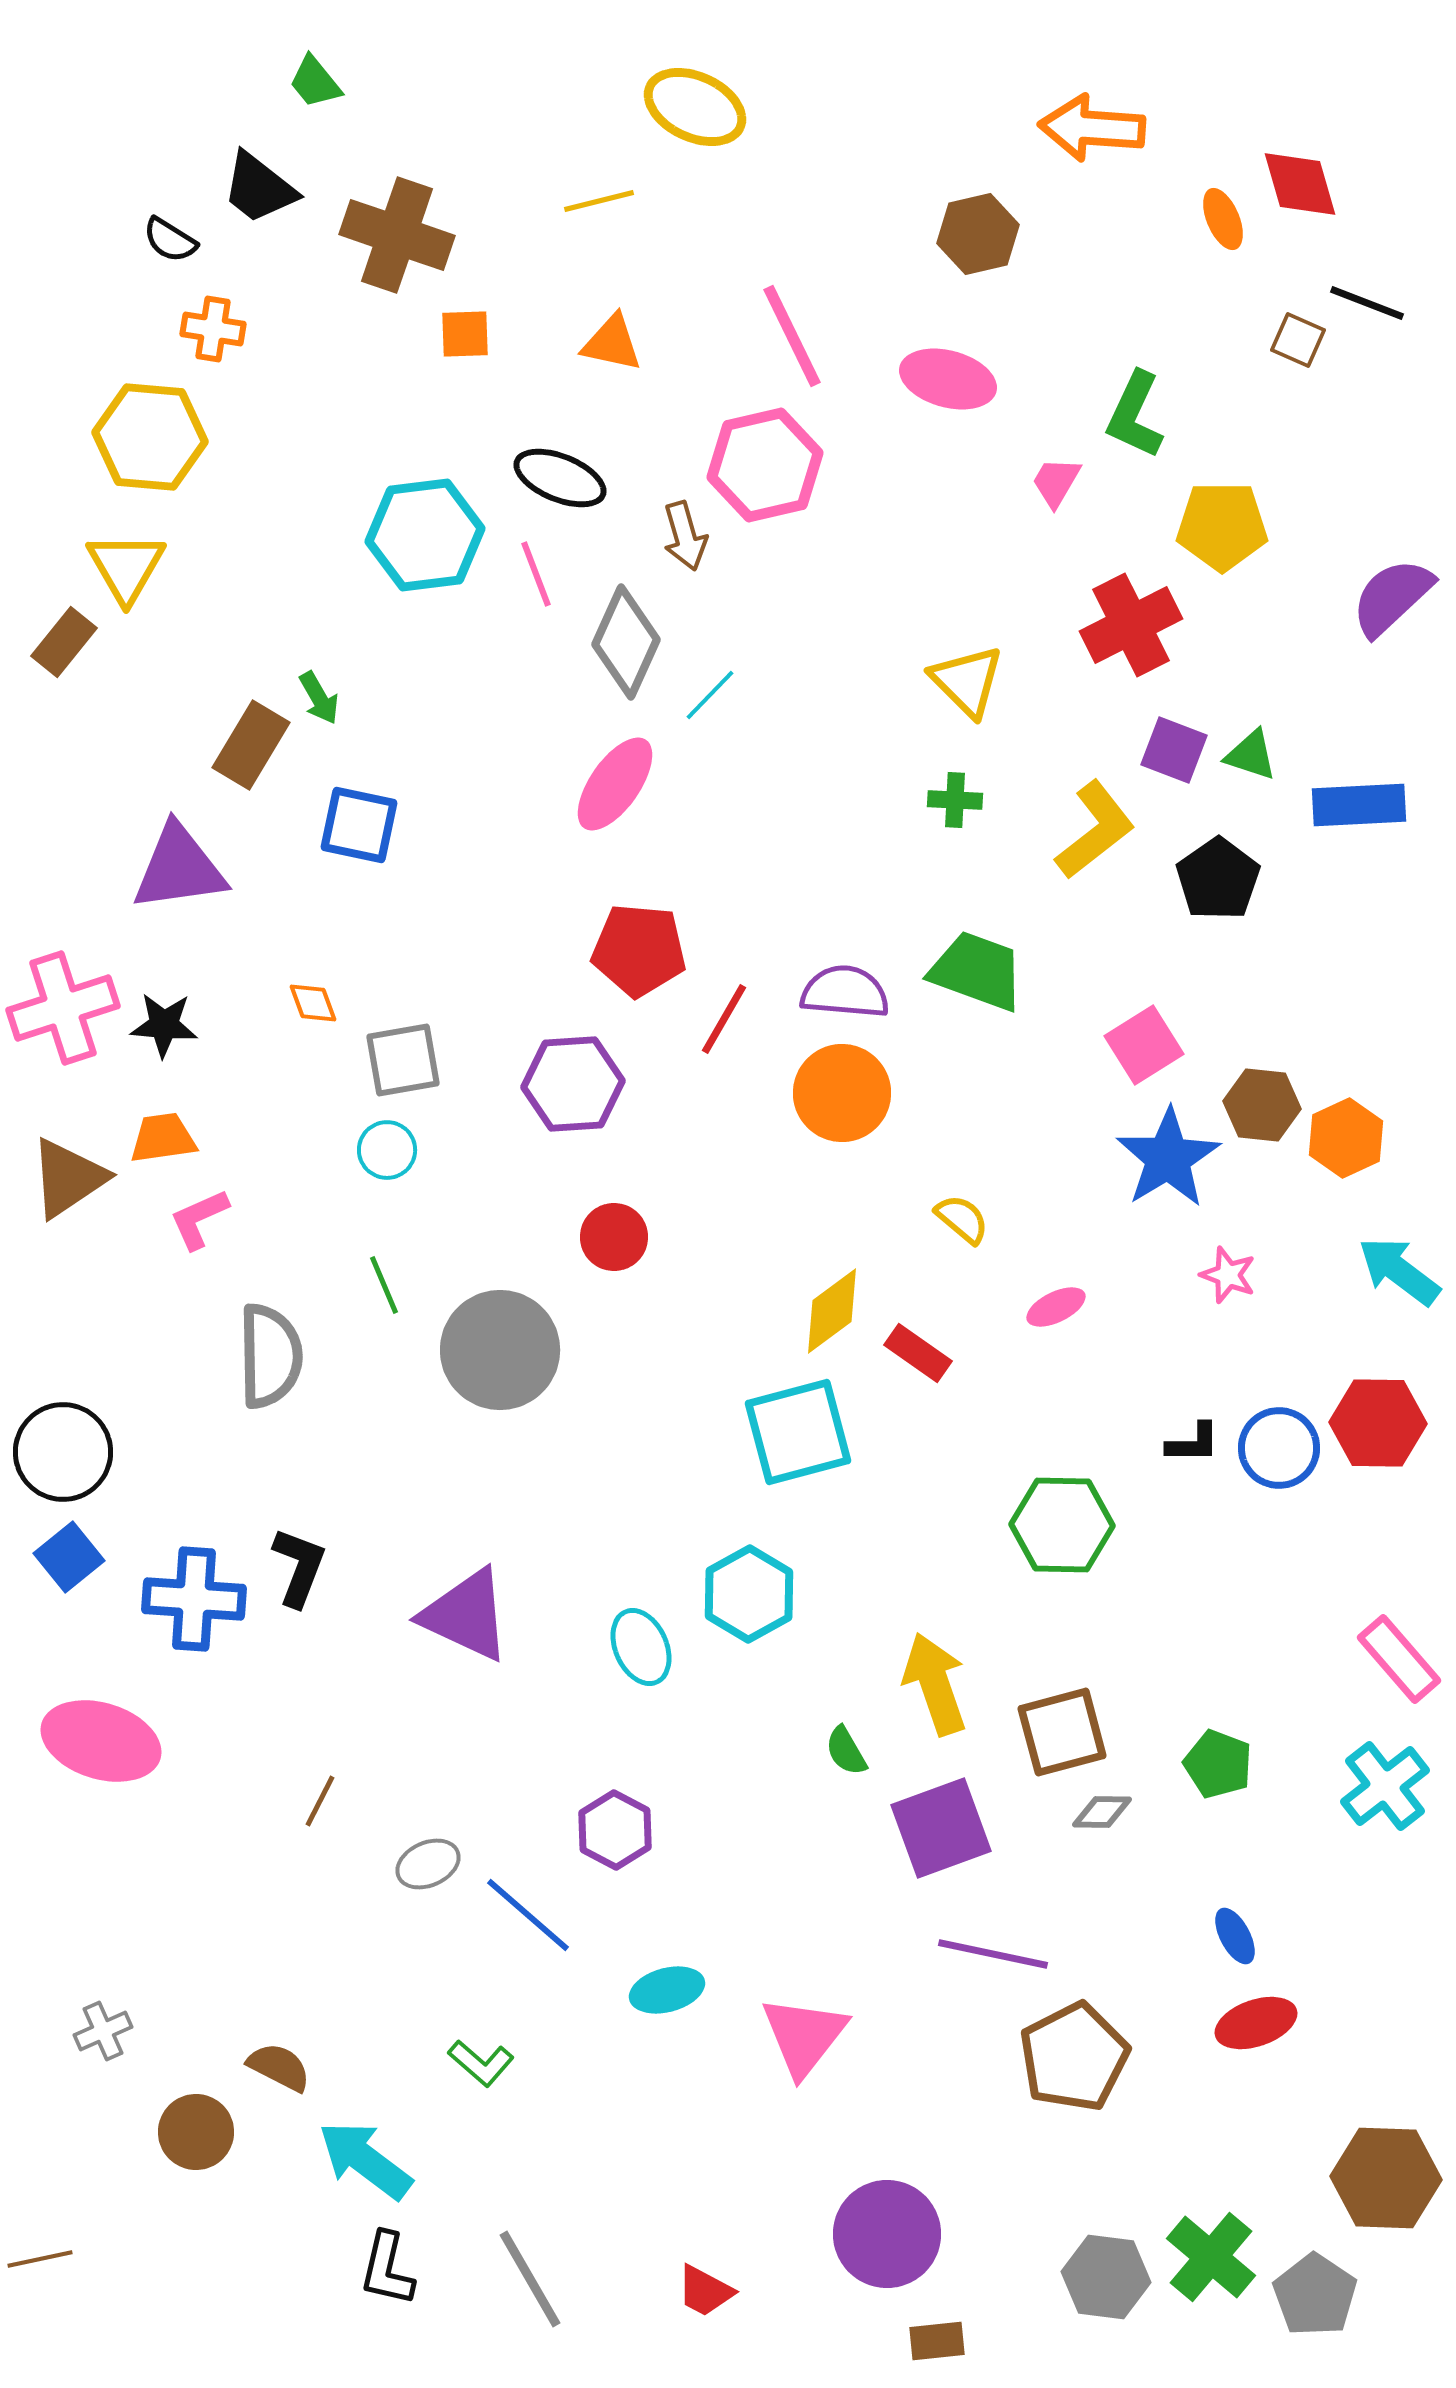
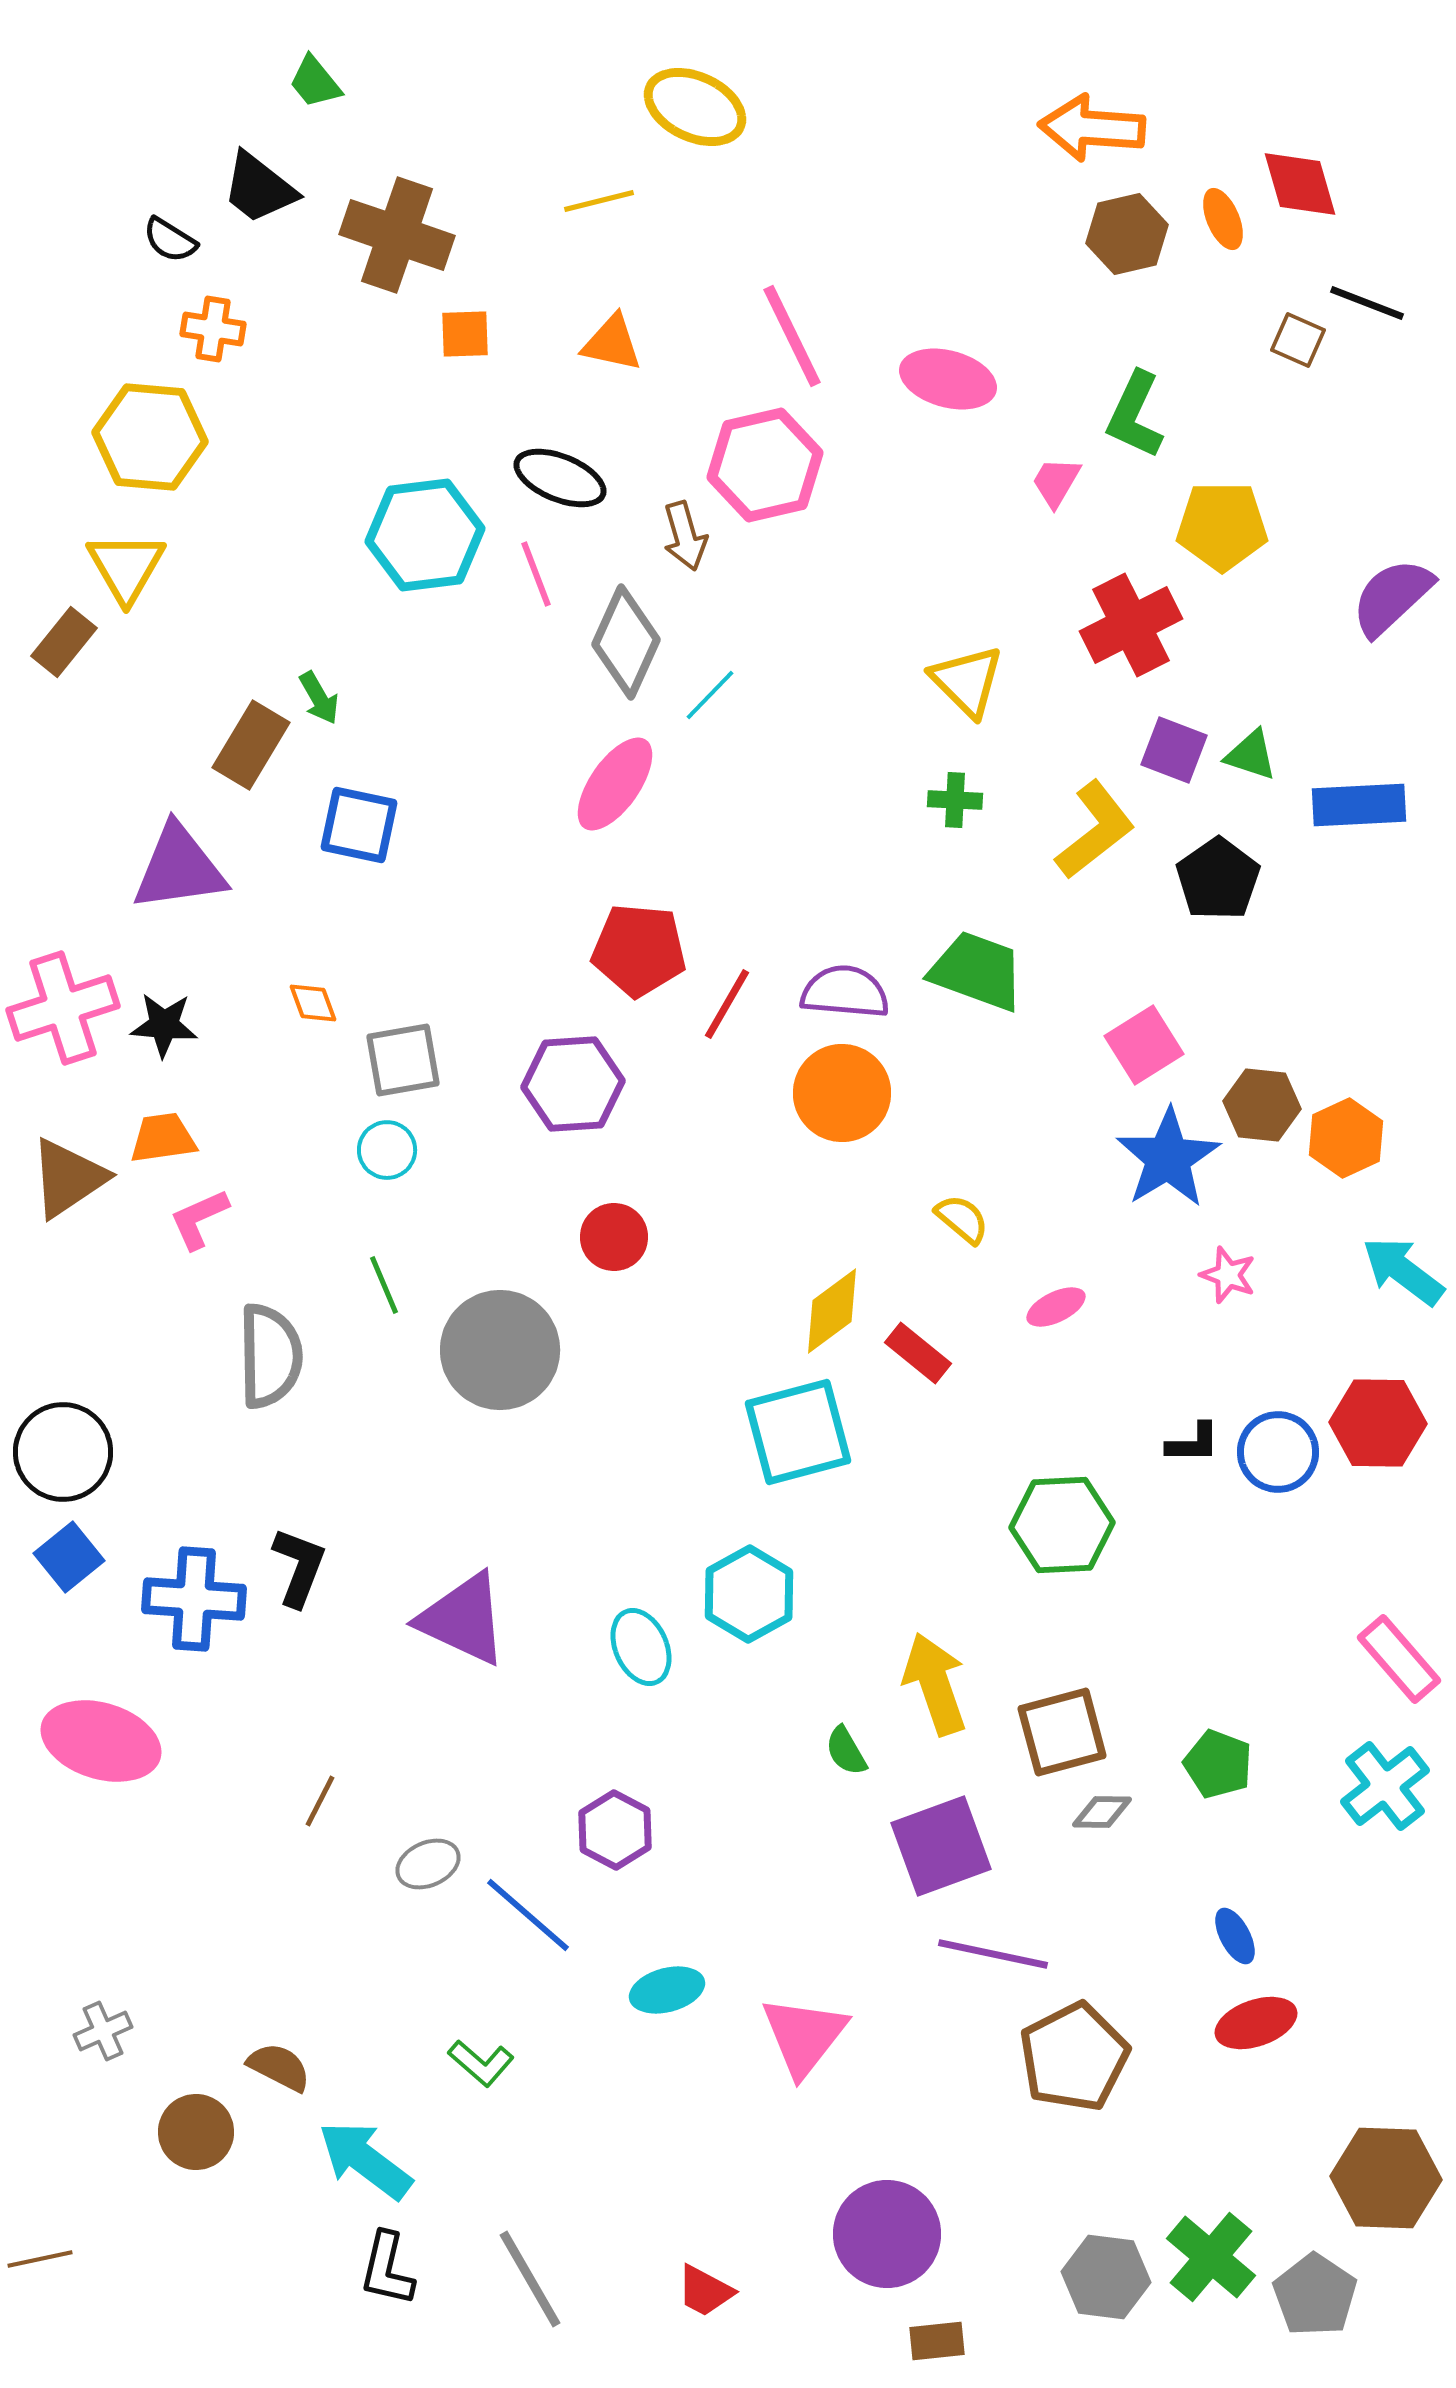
brown hexagon at (978, 234): moved 149 px right
red line at (724, 1019): moved 3 px right, 15 px up
cyan arrow at (1399, 1271): moved 4 px right
red rectangle at (918, 1353): rotated 4 degrees clockwise
blue circle at (1279, 1448): moved 1 px left, 4 px down
green hexagon at (1062, 1525): rotated 4 degrees counterclockwise
purple triangle at (466, 1615): moved 3 px left, 4 px down
purple square at (941, 1828): moved 18 px down
